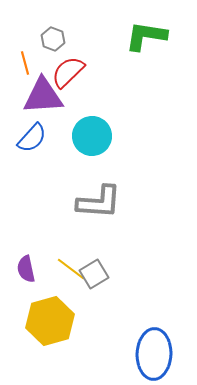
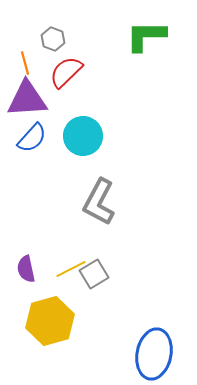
green L-shape: rotated 9 degrees counterclockwise
red semicircle: moved 2 px left
purple triangle: moved 16 px left, 3 px down
cyan circle: moved 9 px left
gray L-shape: rotated 114 degrees clockwise
yellow line: rotated 64 degrees counterclockwise
blue ellipse: rotated 9 degrees clockwise
